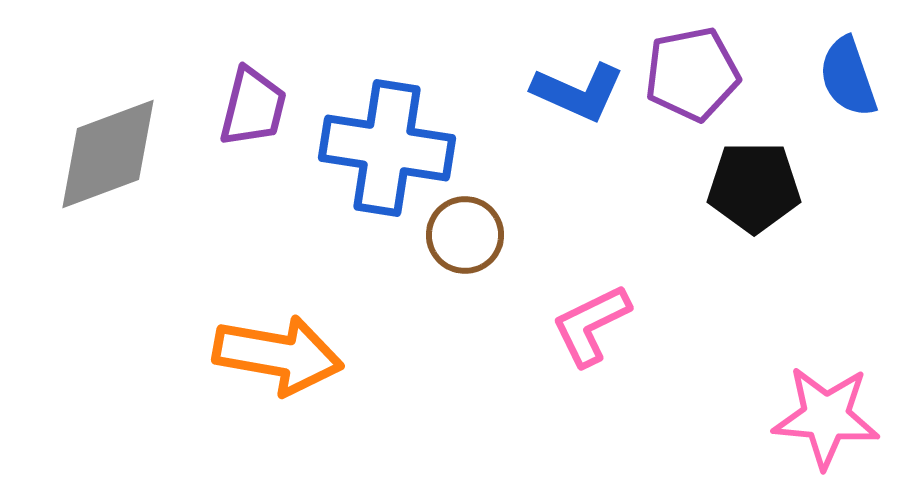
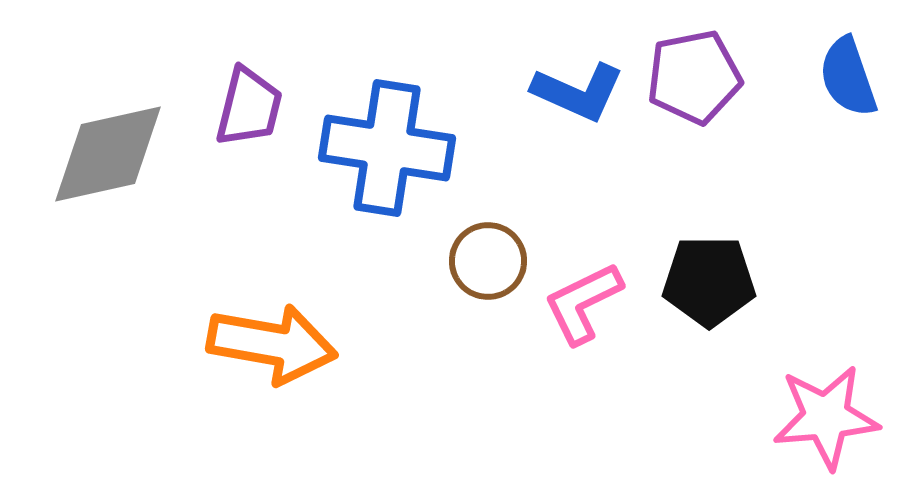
purple pentagon: moved 2 px right, 3 px down
purple trapezoid: moved 4 px left
gray diamond: rotated 8 degrees clockwise
black pentagon: moved 45 px left, 94 px down
brown circle: moved 23 px right, 26 px down
pink L-shape: moved 8 px left, 22 px up
orange arrow: moved 6 px left, 11 px up
pink star: rotated 10 degrees counterclockwise
